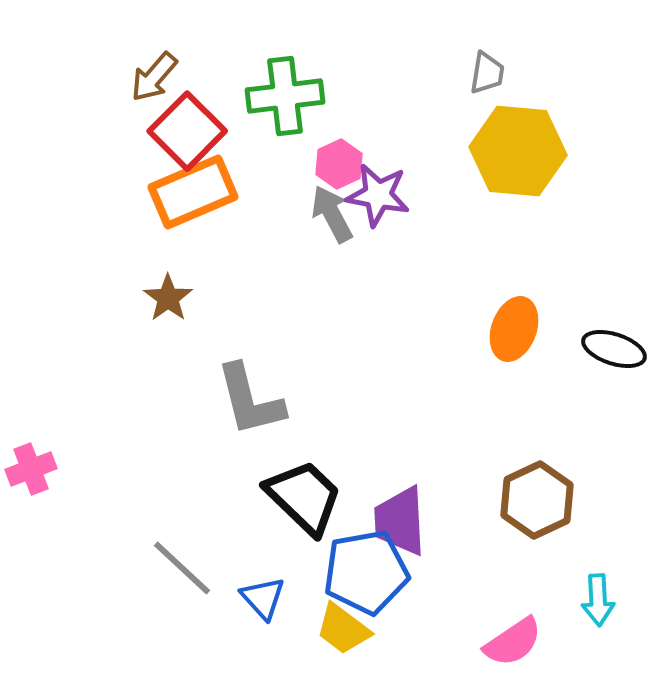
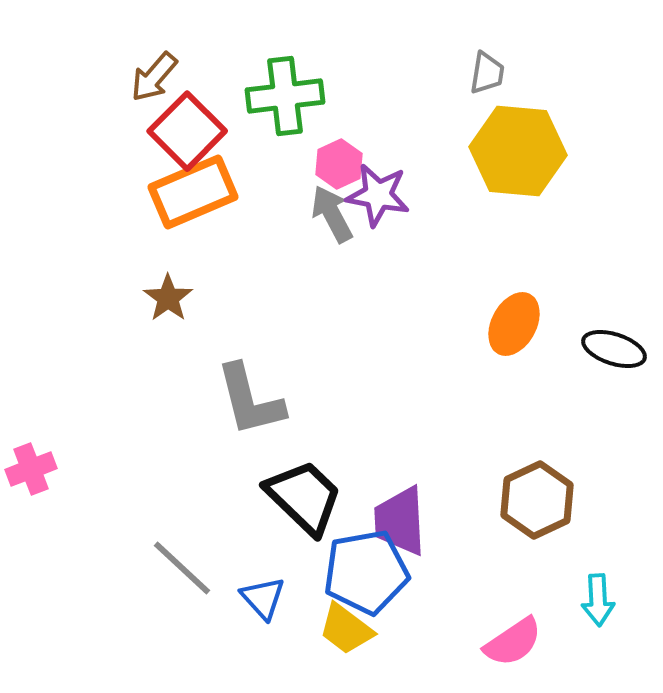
orange ellipse: moved 5 px up; rotated 8 degrees clockwise
yellow trapezoid: moved 3 px right
